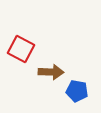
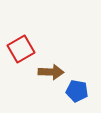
red square: rotated 32 degrees clockwise
